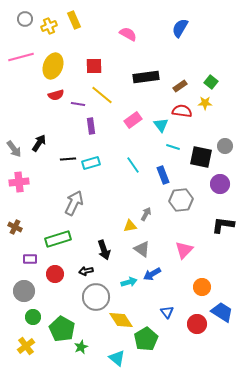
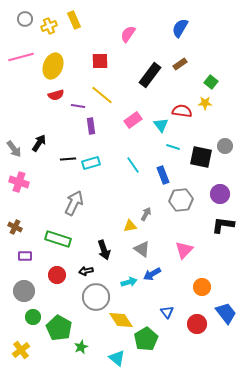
pink semicircle at (128, 34): rotated 84 degrees counterclockwise
red square at (94, 66): moved 6 px right, 5 px up
black rectangle at (146, 77): moved 4 px right, 2 px up; rotated 45 degrees counterclockwise
brown rectangle at (180, 86): moved 22 px up
purple line at (78, 104): moved 2 px down
pink cross at (19, 182): rotated 24 degrees clockwise
purple circle at (220, 184): moved 10 px down
green rectangle at (58, 239): rotated 35 degrees clockwise
purple rectangle at (30, 259): moved 5 px left, 3 px up
red circle at (55, 274): moved 2 px right, 1 px down
blue trapezoid at (222, 312): moved 4 px right, 1 px down; rotated 20 degrees clockwise
green pentagon at (62, 329): moved 3 px left, 1 px up
yellow cross at (26, 346): moved 5 px left, 4 px down
